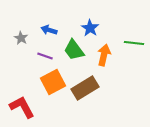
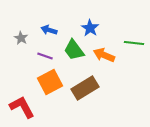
orange arrow: rotated 80 degrees counterclockwise
orange square: moved 3 px left
